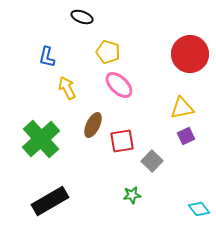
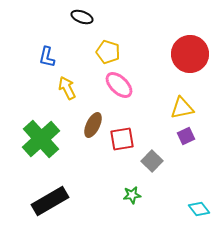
red square: moved 2 px up
